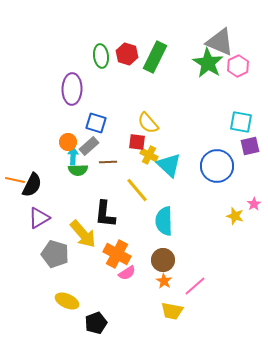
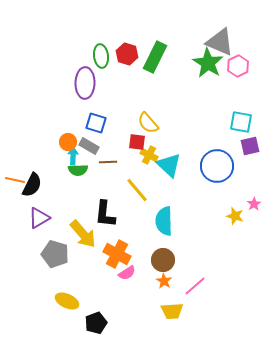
purple ellipse: moved 13 px right, 6 px up
gray rectangle: rotated 72 degrees clockwise
yellow trapezoid: rotated 15 degrees counterclockwise
